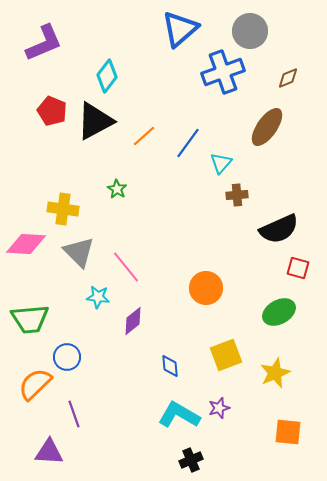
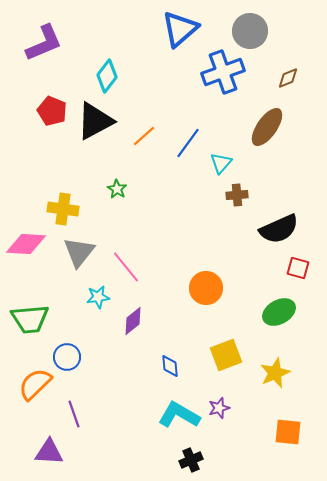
gray triangle: rotated 24 degrees clockwise
cyan star: rotated 15 degrees counterclockwise
